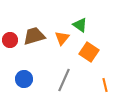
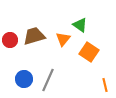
orange triangle: moved 1 px right, 1 px down
gray line: moved 16 px left
